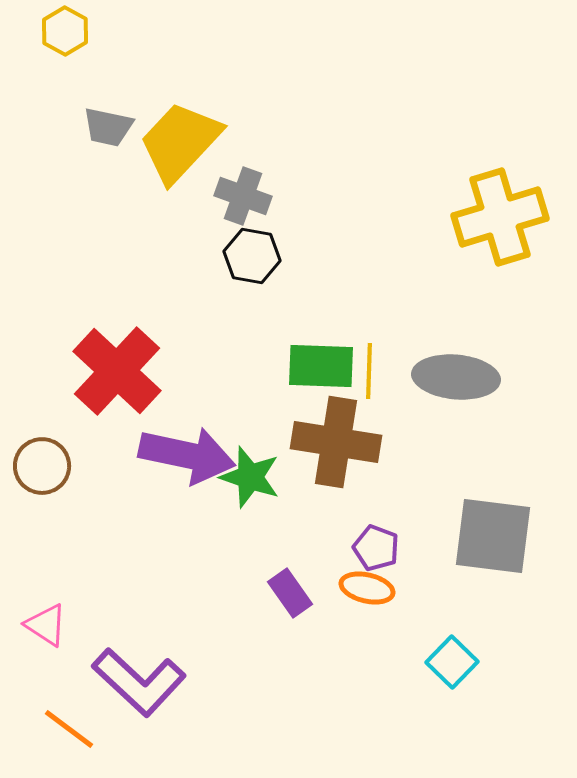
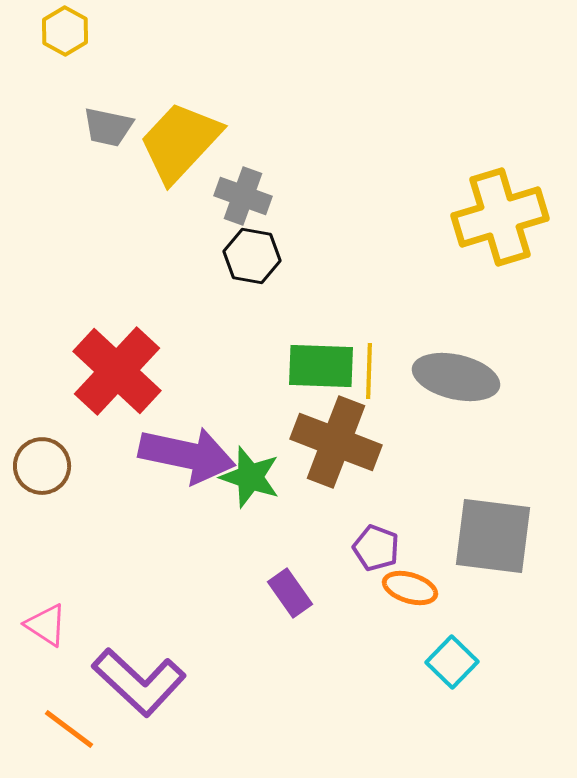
gray ellipse: rotated 8 degrees clockwise
brown cross: rotated 12 degrees clockwise
orange ellipse: moved 43 px right; rotated 4 degrees clockwise
